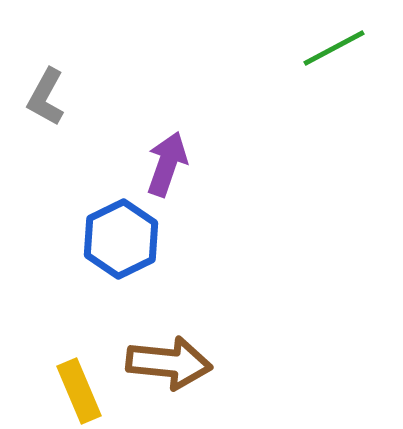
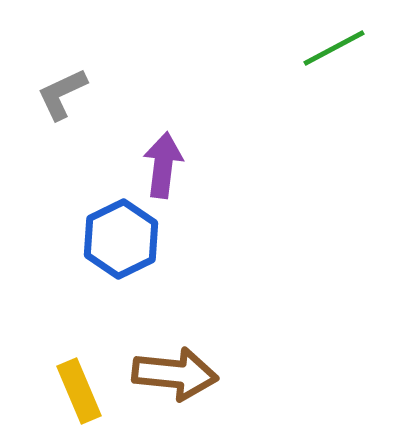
gray L-shape: moved 16 px right, 3 px up; rotated 36 degrees clockwise
purple arrow: moved 4 px left, 1 px down; rotated 12 degrees counterclockwise
brown arrow: moved 6 px right, 11 px down
